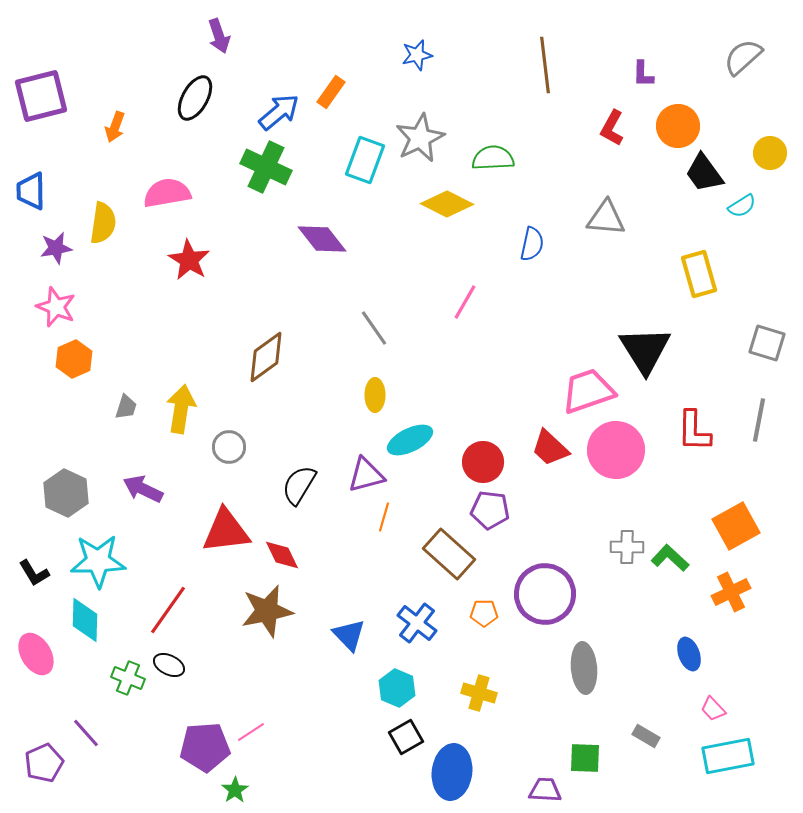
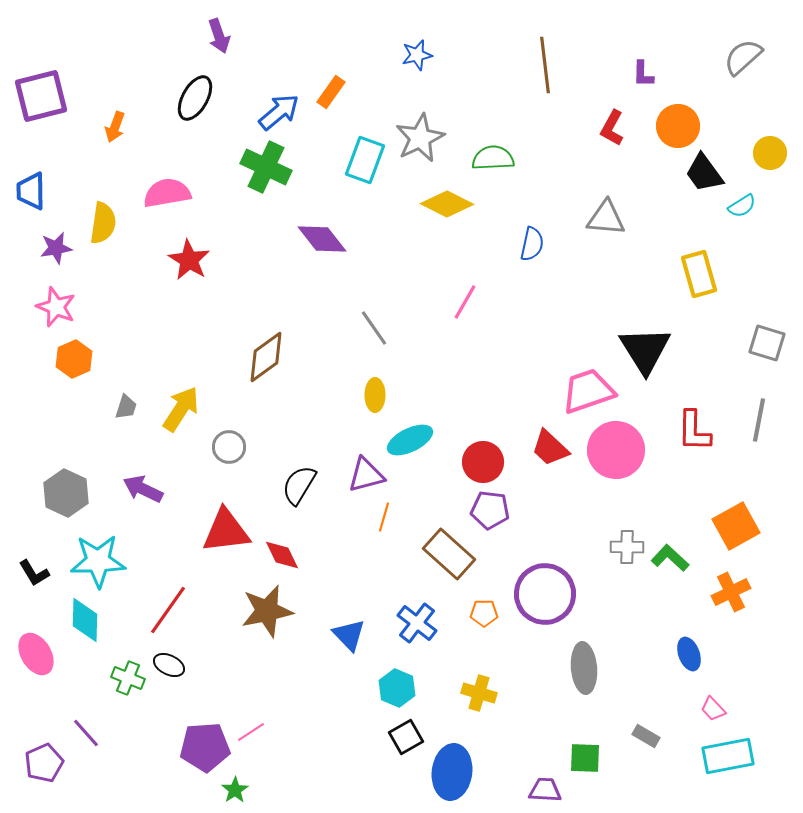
yellow arrow at (181, 409): rotated 24 degrees clockwise
